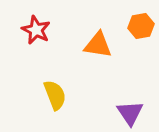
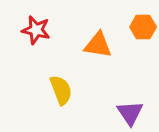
orange hexagon: moved 2 px right, 1 px down; rotated 10 degrees clockwise
red star: rotated 12 degrees counterclockwise
yellow semicircle: moved 6 px right, 5 px up
